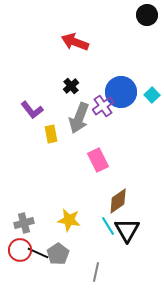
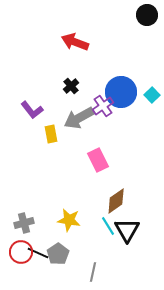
gray arrow: rotated 40 degrees clockwise
brown diamond: moved 2 px left
red circle: moved 1 px right, 2 px down
gray line: moved 3 px left
